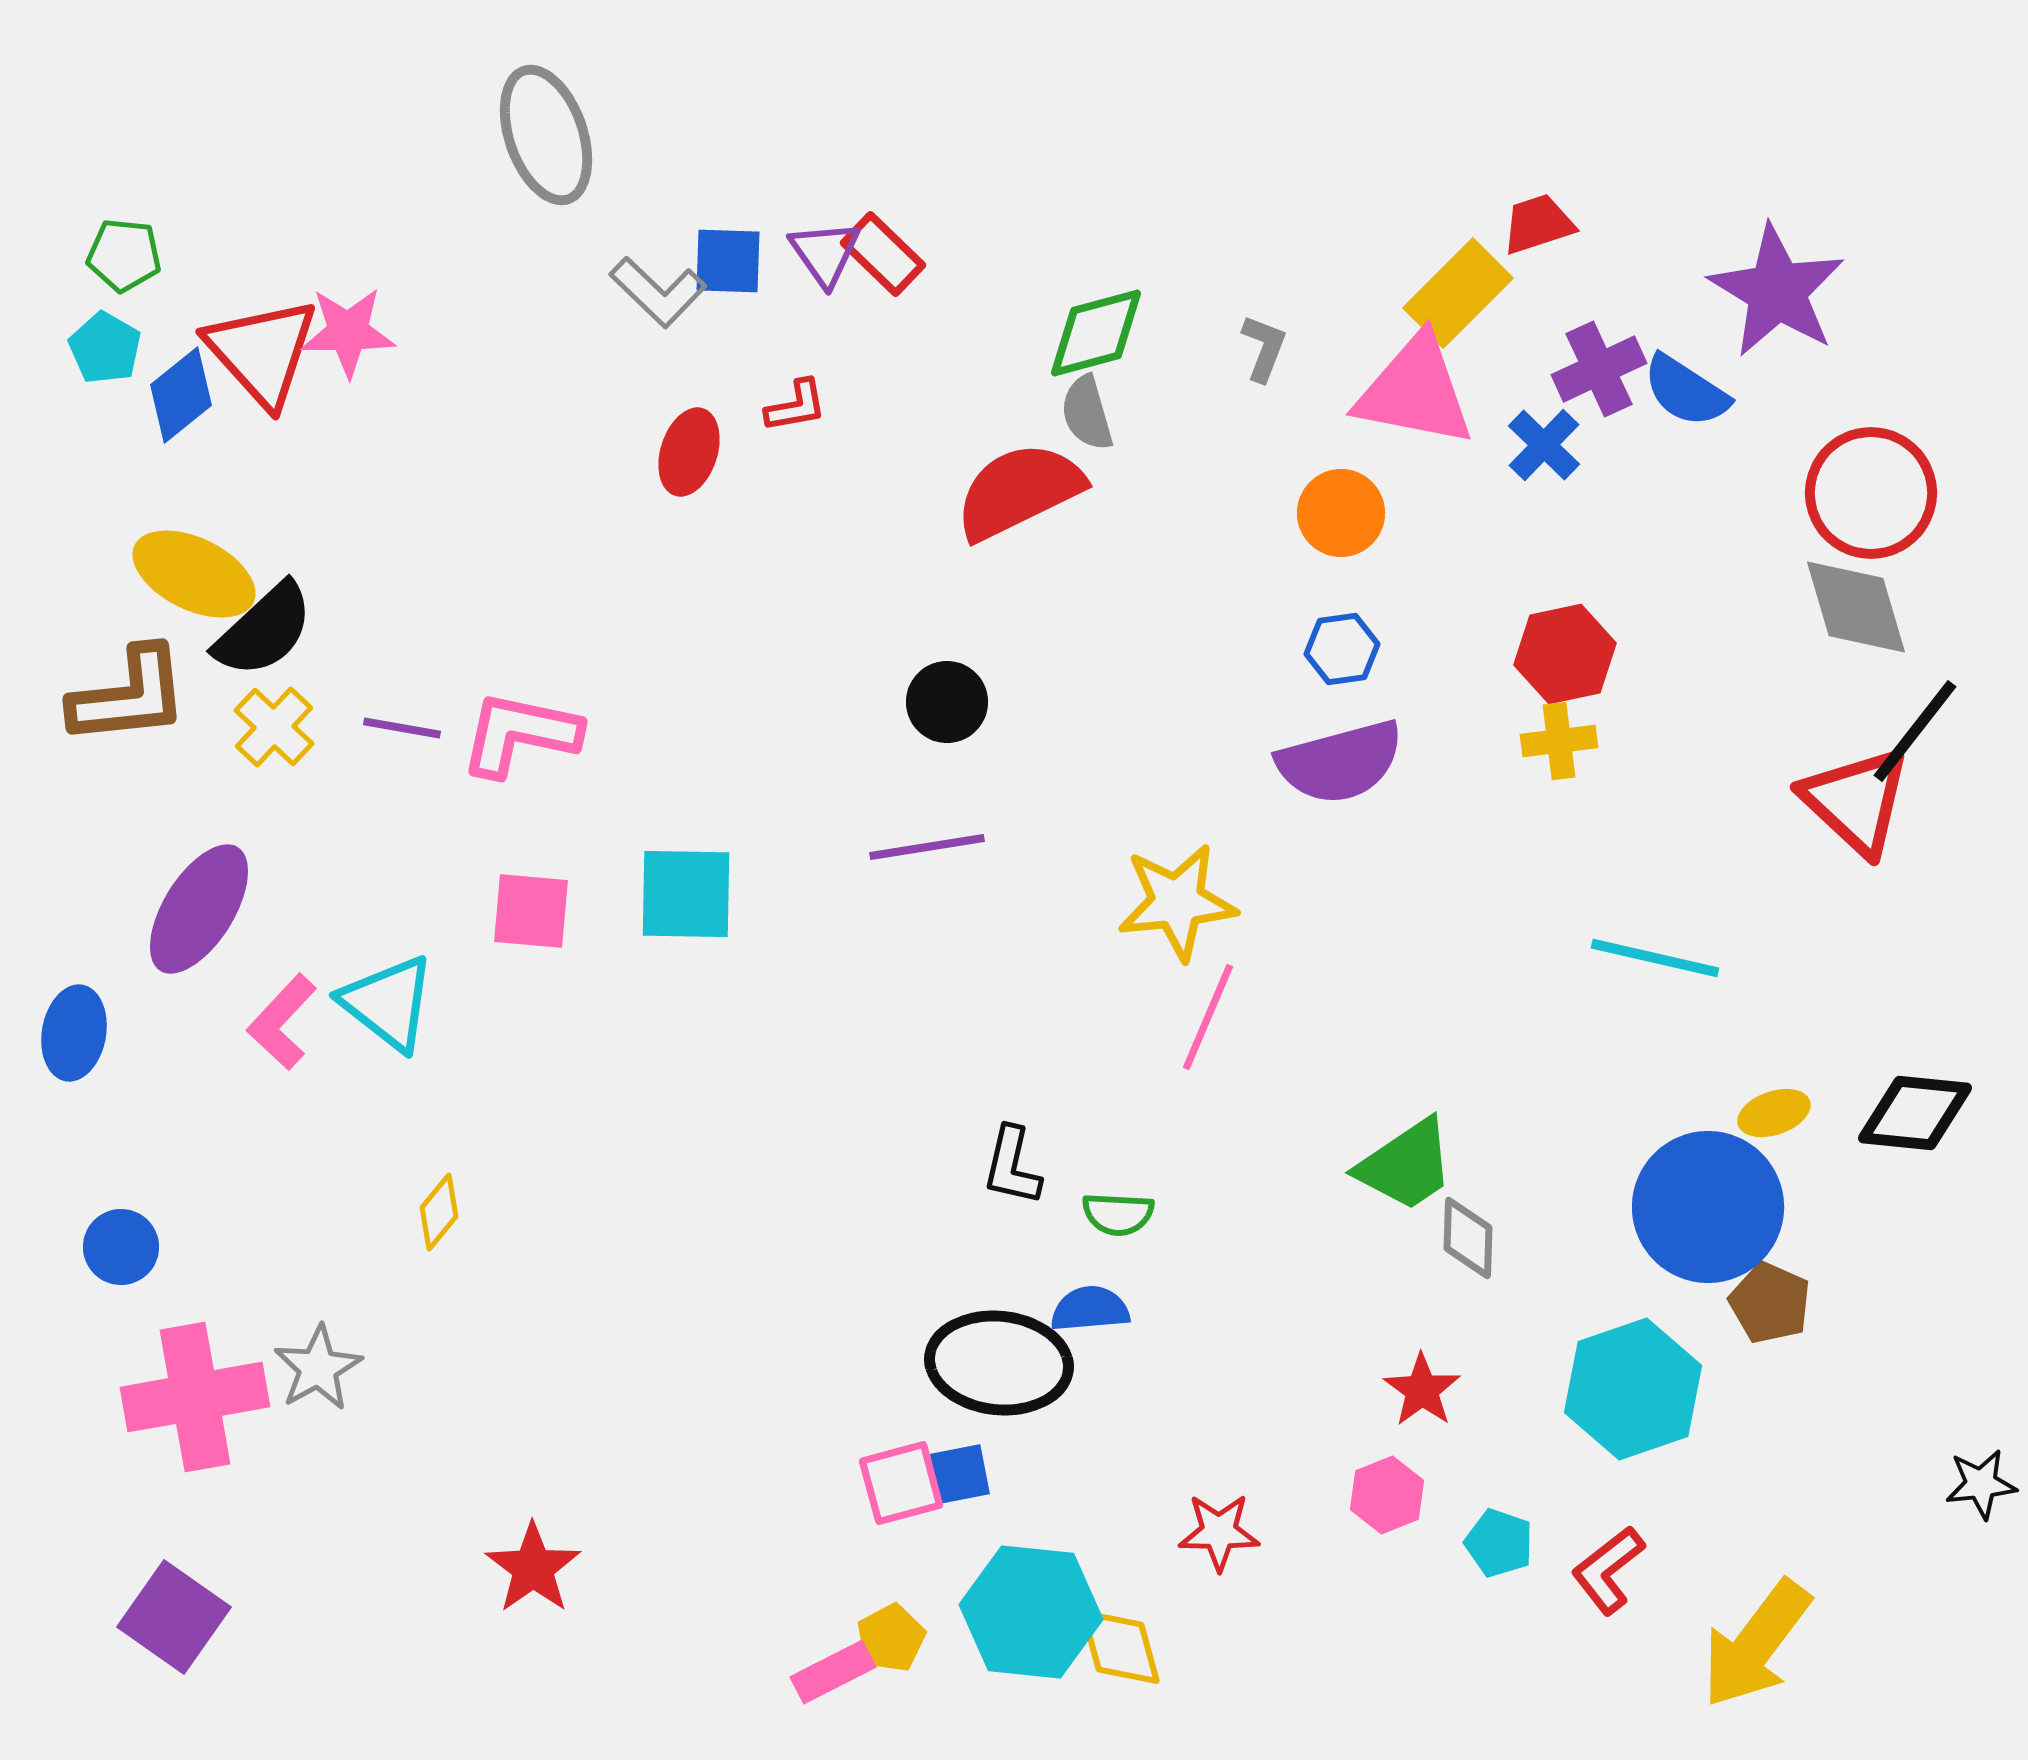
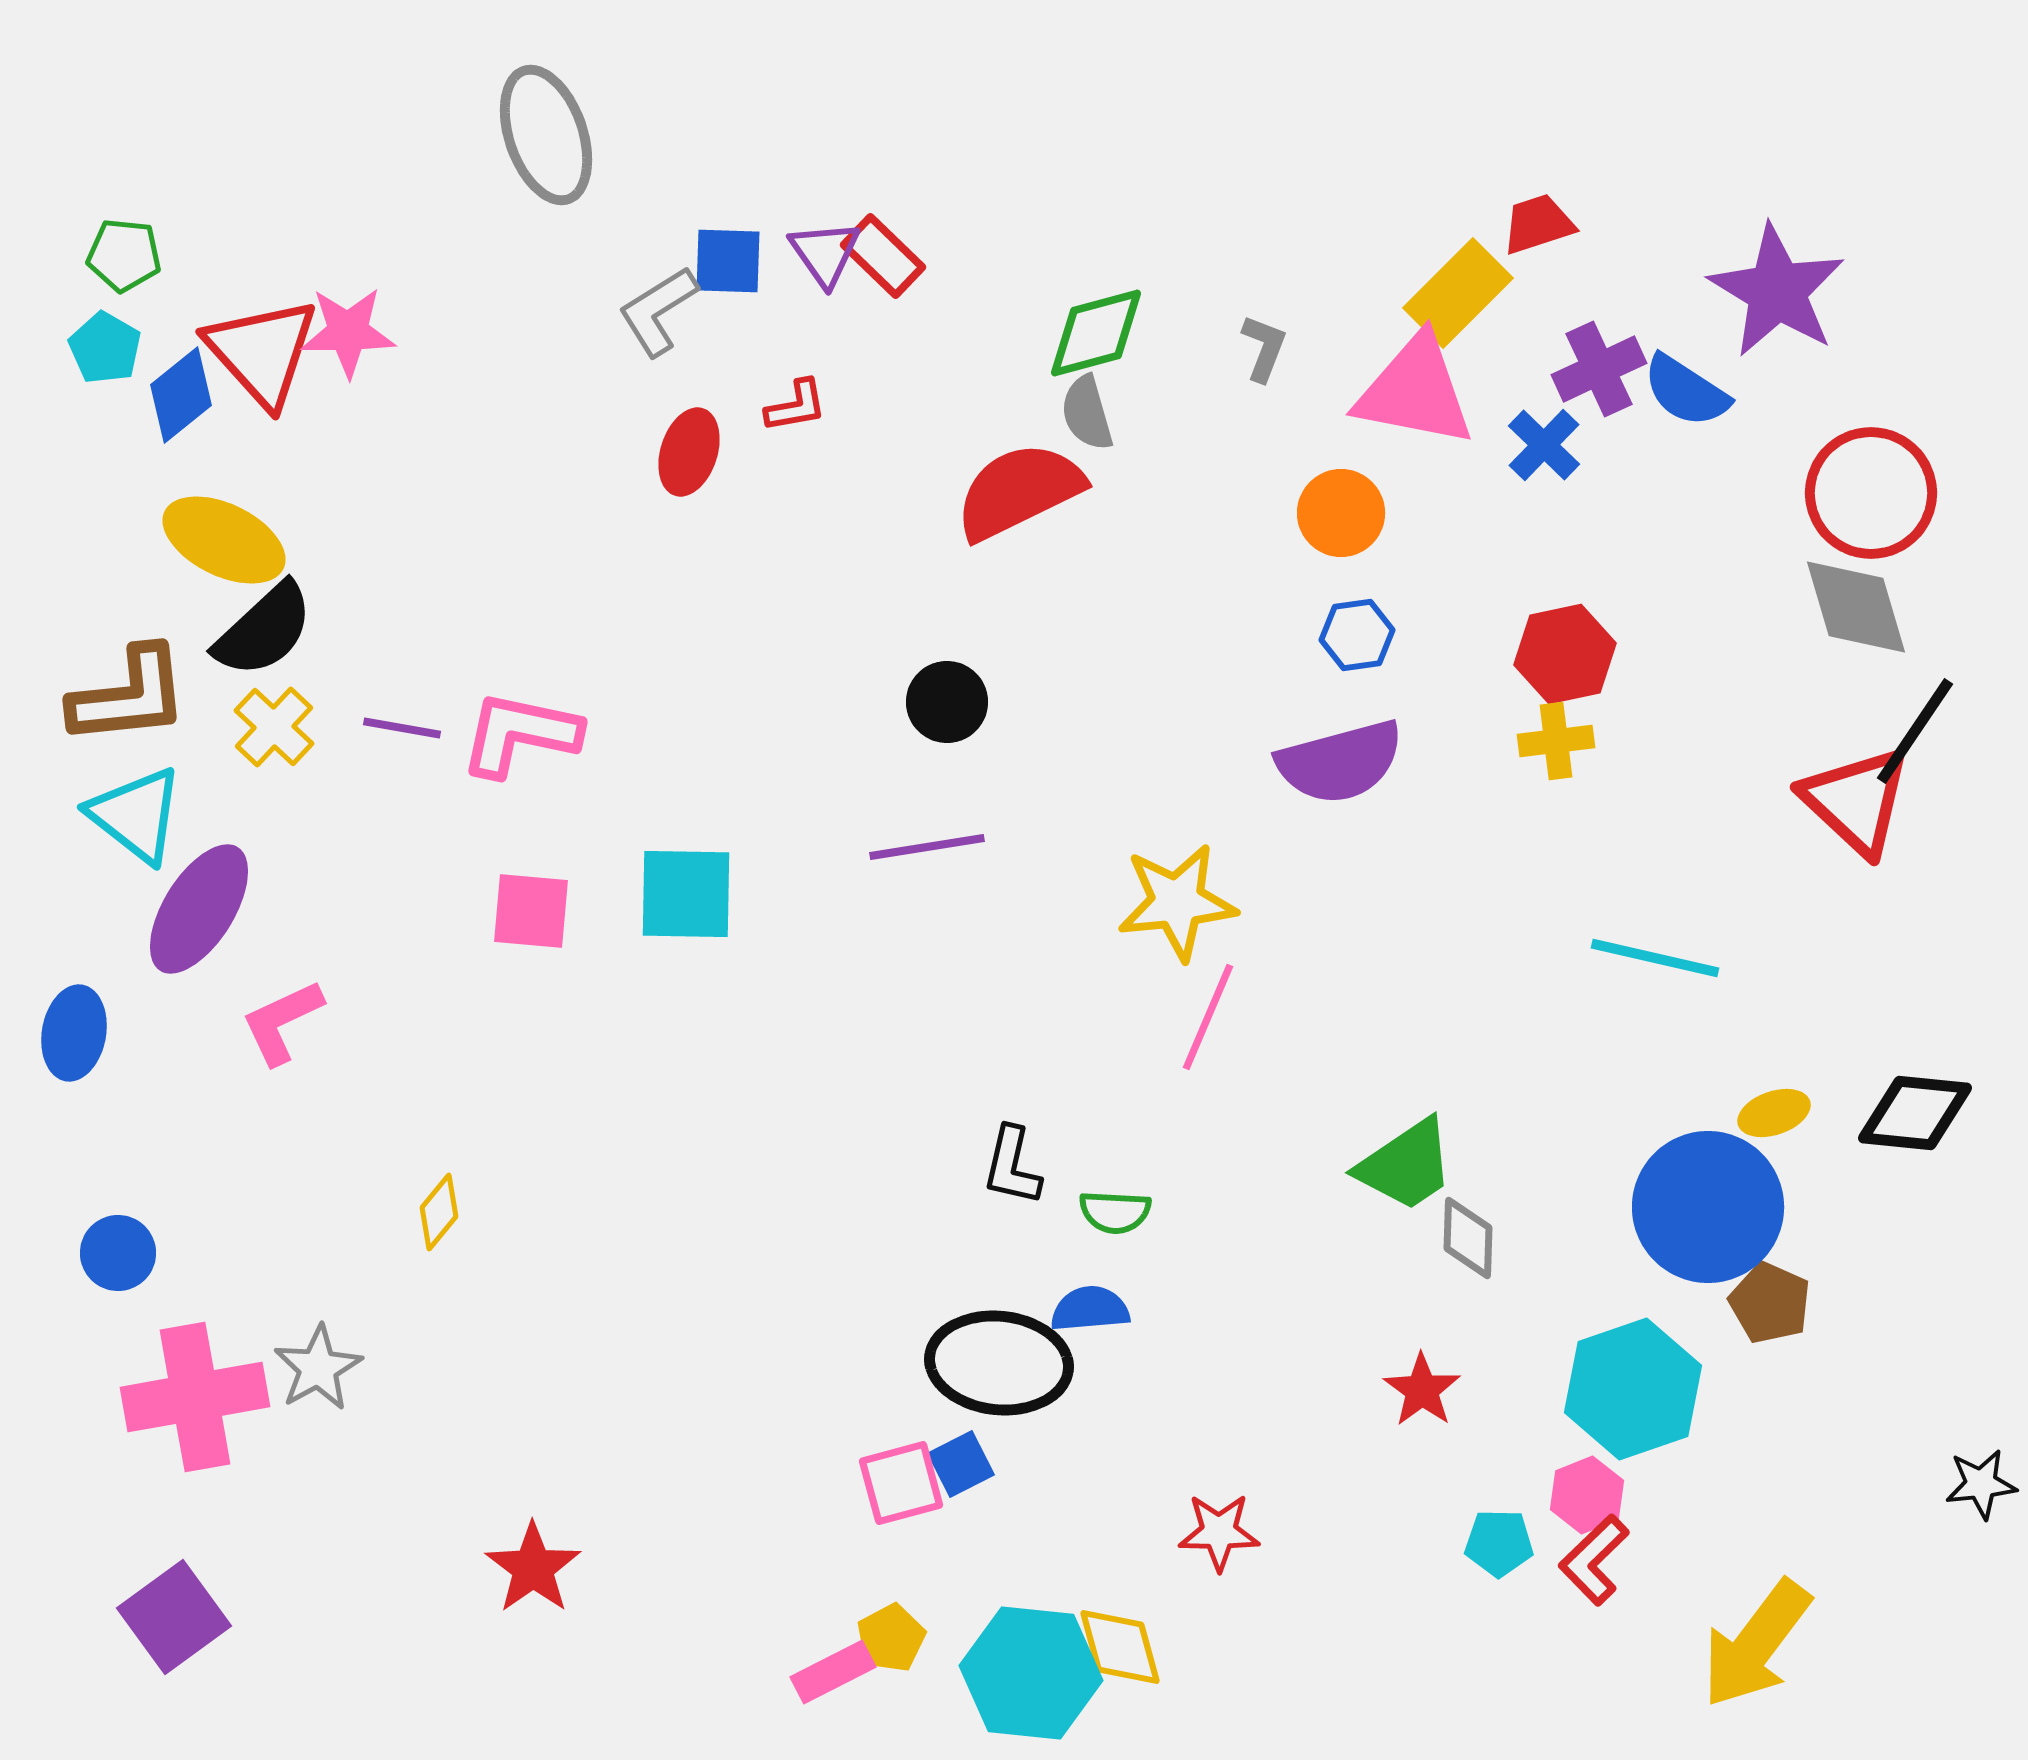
red rectangle at (883, 254): moved 2 px down
gray L-shape at (658, 292): moved 19 px down; rotated 104 degrees clockwise
yellow ellipse at (194, 574): moved 30 px right, 34 px up
blue hexagon at (1342, 649): moved 15 px right, 14 px up
black line at (1915, 731): rotated 4 degrees counterclockwise
yellow cross at (1559, 741): moved 3 px left
cyan triangle at (388, 1003): moved 252 px left, 188 px up
pink L-shape at (282, 1022): rotated 22 degrees clockwise
green semicircle at (1118, 1214): moved 3 px left, 2 px up
blue circle at (121, 1247): moved 3 px left, 6 px down
blue square at (960, 1474): moved 1 px right, 10 px up; rotated 16 degrees counterclockwise
pink hexagon at (1387, 1495): moved 200 px right
cyan pentagon at (1499, 1543): rotated 18 degrees counterclockwise
red L-shape at (1608, 1570): moved 14 px left, 10 px up; rotated 6 degrees counterclockwise
cyan hexagon at (1031, 1612): moved 61 px down
purple square at (174, 1617): rotated 19 degrees clockwise
